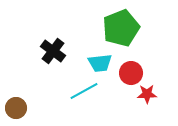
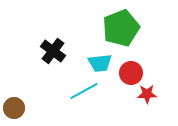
brown circle: moved 2 px left
